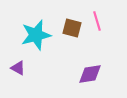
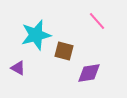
pink line: rotated 24 degrees counterclockwise
brown square: moved 8 px left, 23 px down
purple diamond: moved 1 px left, 1 px up
